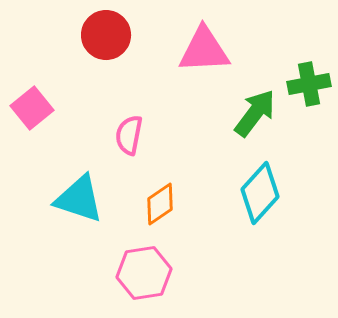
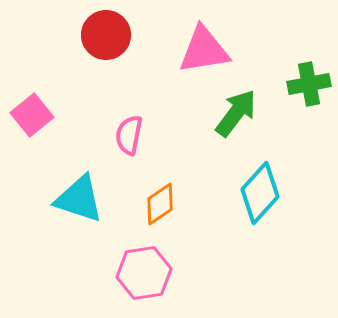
pink triangle: rotated 6 degrees counterclockwise
pink square: moved 7 px down
green arrow: moved 19 px left
